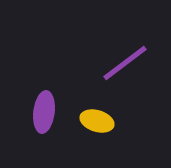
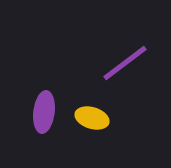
yellow ellipse: moved 5 px left, 3 px up
